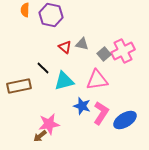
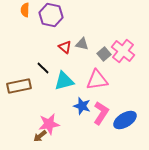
pink cross: rotated 25 degrees counterclockwise
